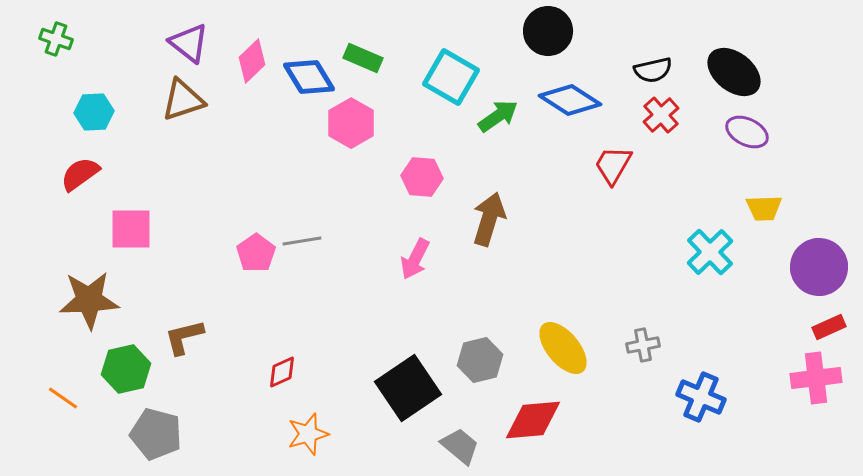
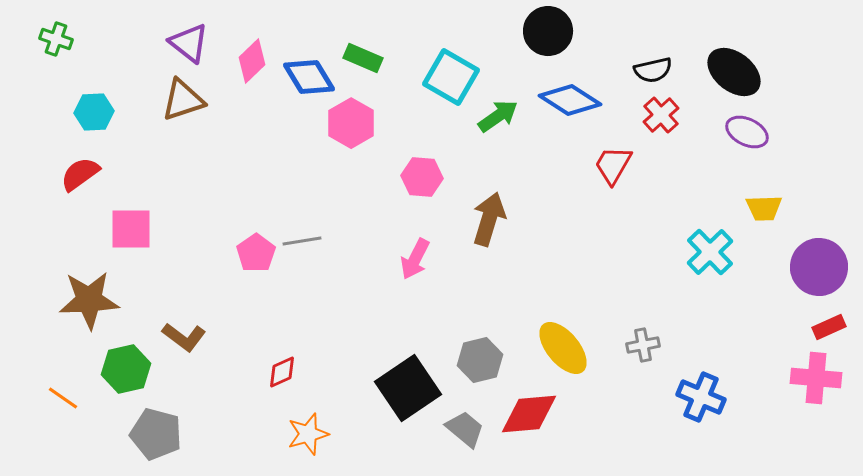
brown L-shape at (184, 337): rotated 129 degrees counterclockwise
pink cross at (816, 378): rotated 12 degrees clockwise
red diamond at (533, 420): moved 4 px left, 6 px up
gray trapezoid at (460, 446): moved 5 px right, 17 px up
